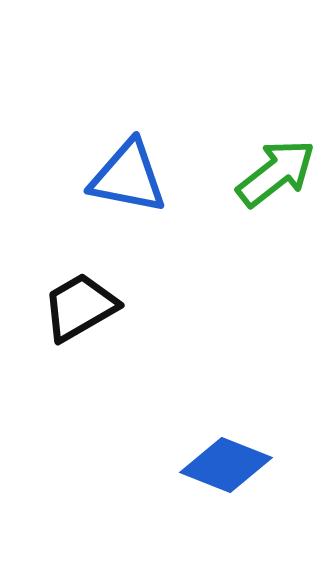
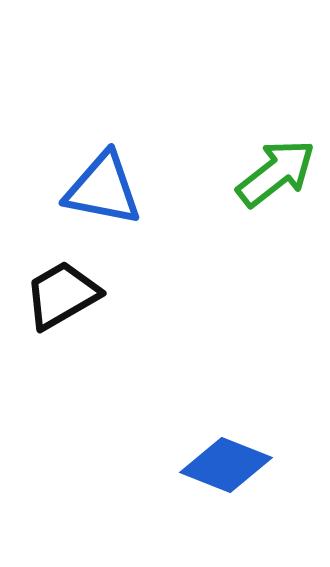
blue triangle: moved 25 px left, 12 px down
black trapezoid: moved 18 px left, 12 px up
